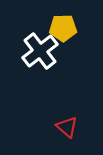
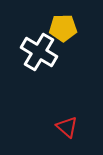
white cross: moved 1 px left, 1 px down; rotated 21 degrees counterclockwise
